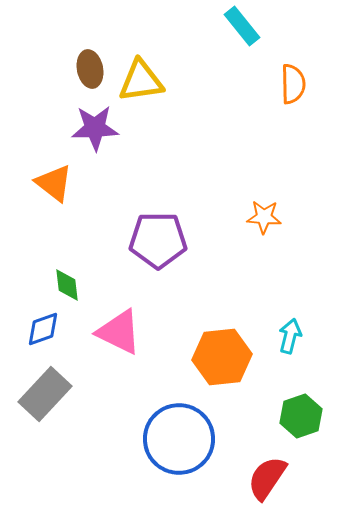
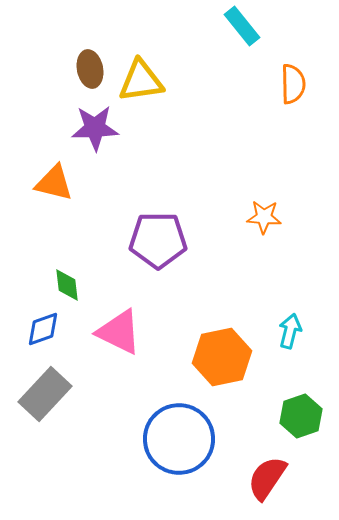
orange triangle: rotated 24 degrees counterclockwise
cyan arrow: moved 5 px up
orange hexagon: rotated 6 degrees counterclockwise
